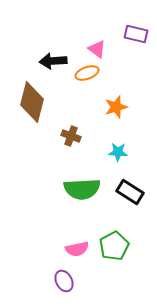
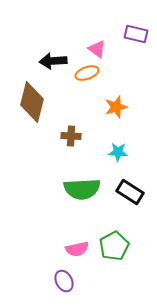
brown cross: rotated 18 degrees counterclockwise
